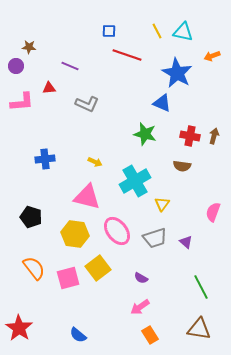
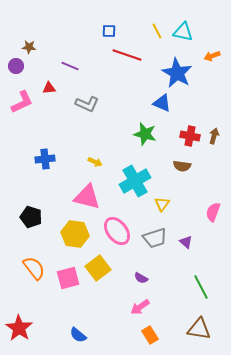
pink L-shape: rotated 20 degrees counterclockwise
